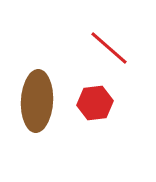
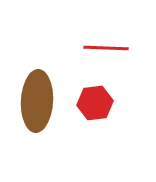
red line: moved 3 px left; rotated 39 degrees counterclockwise
